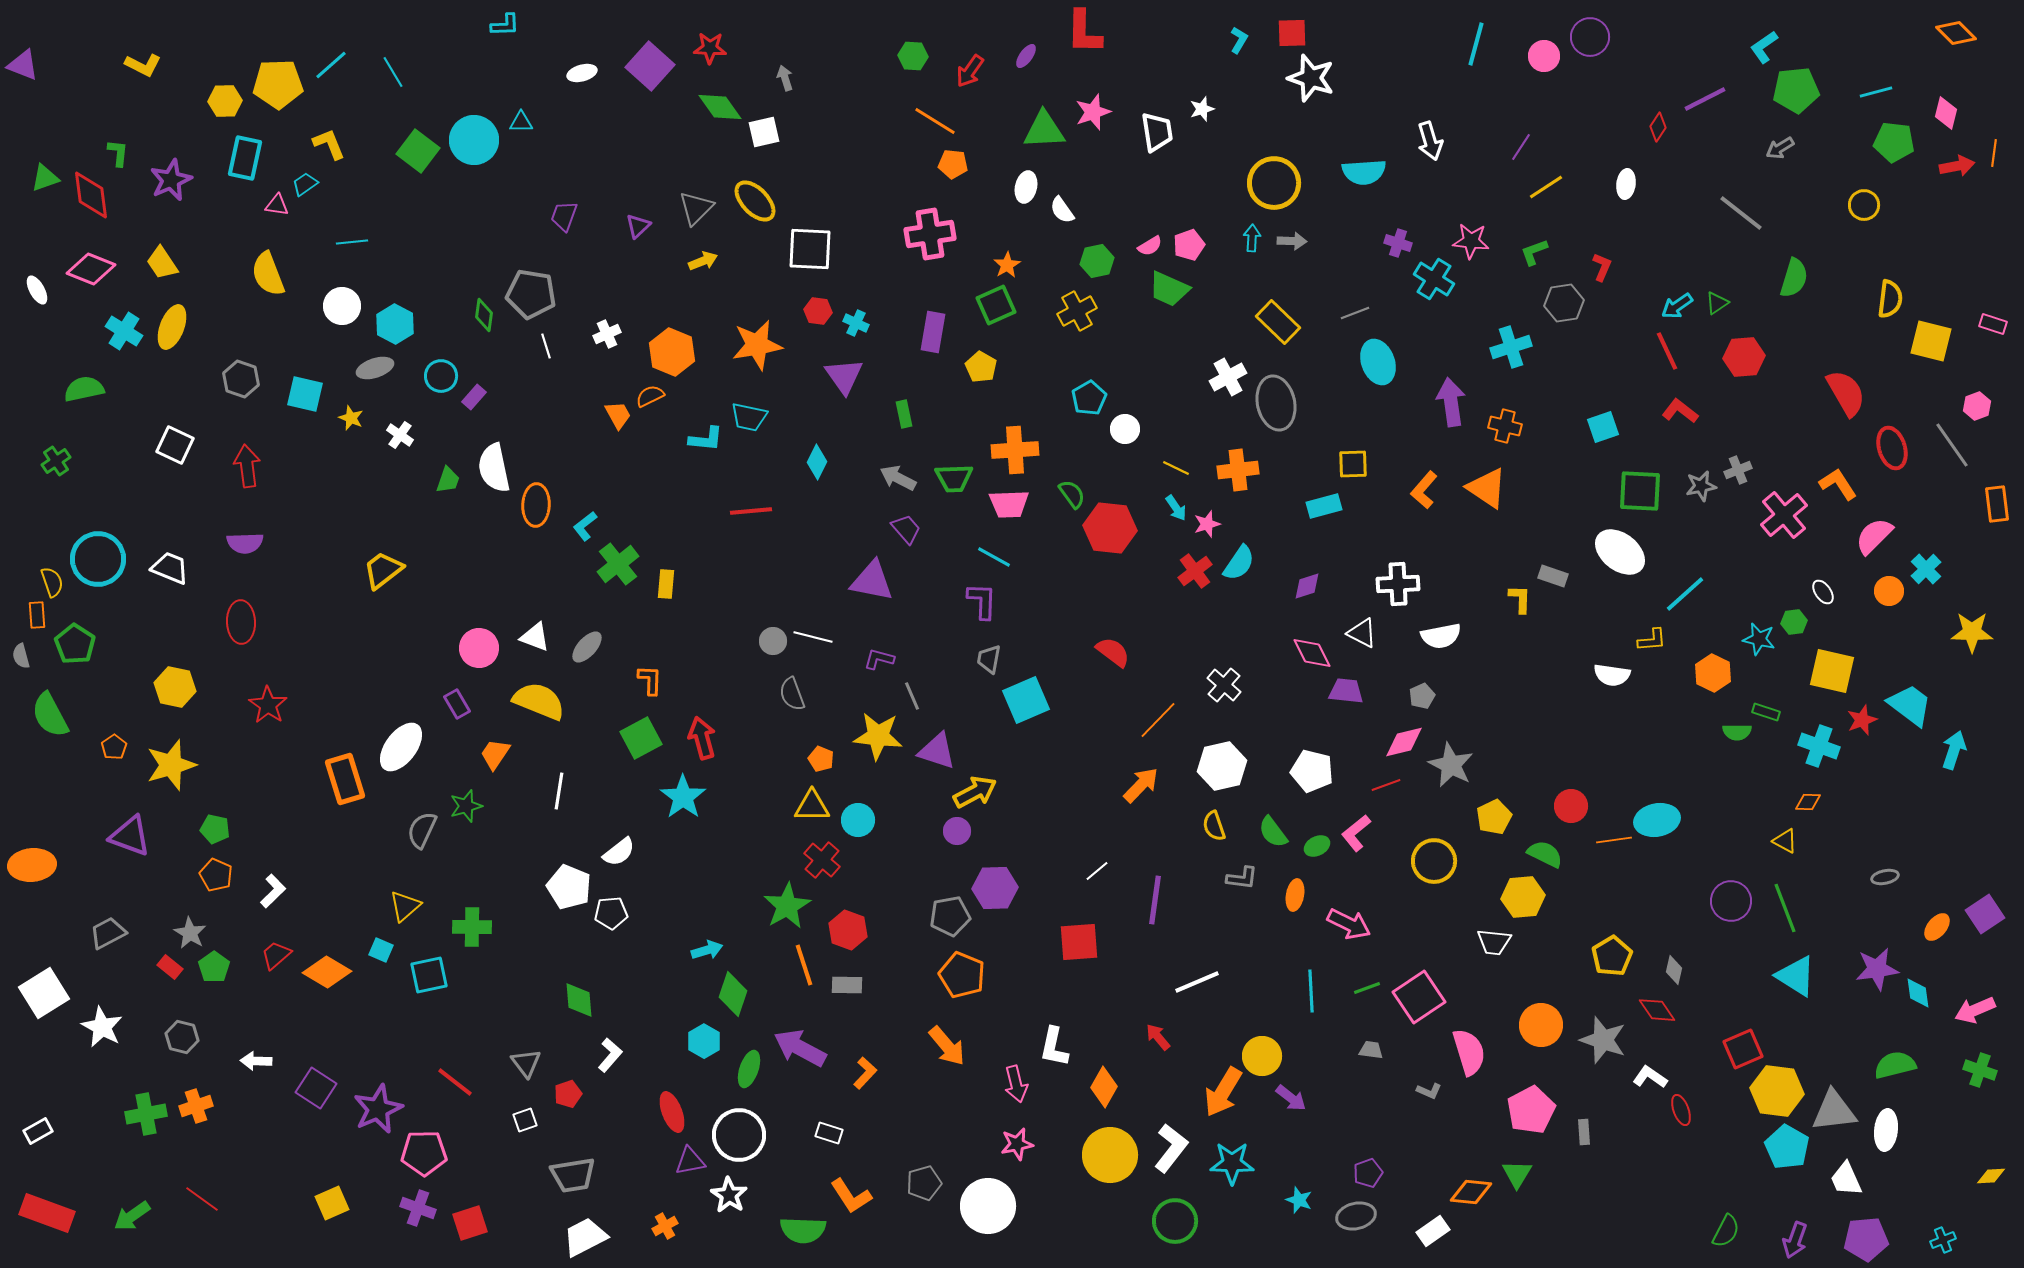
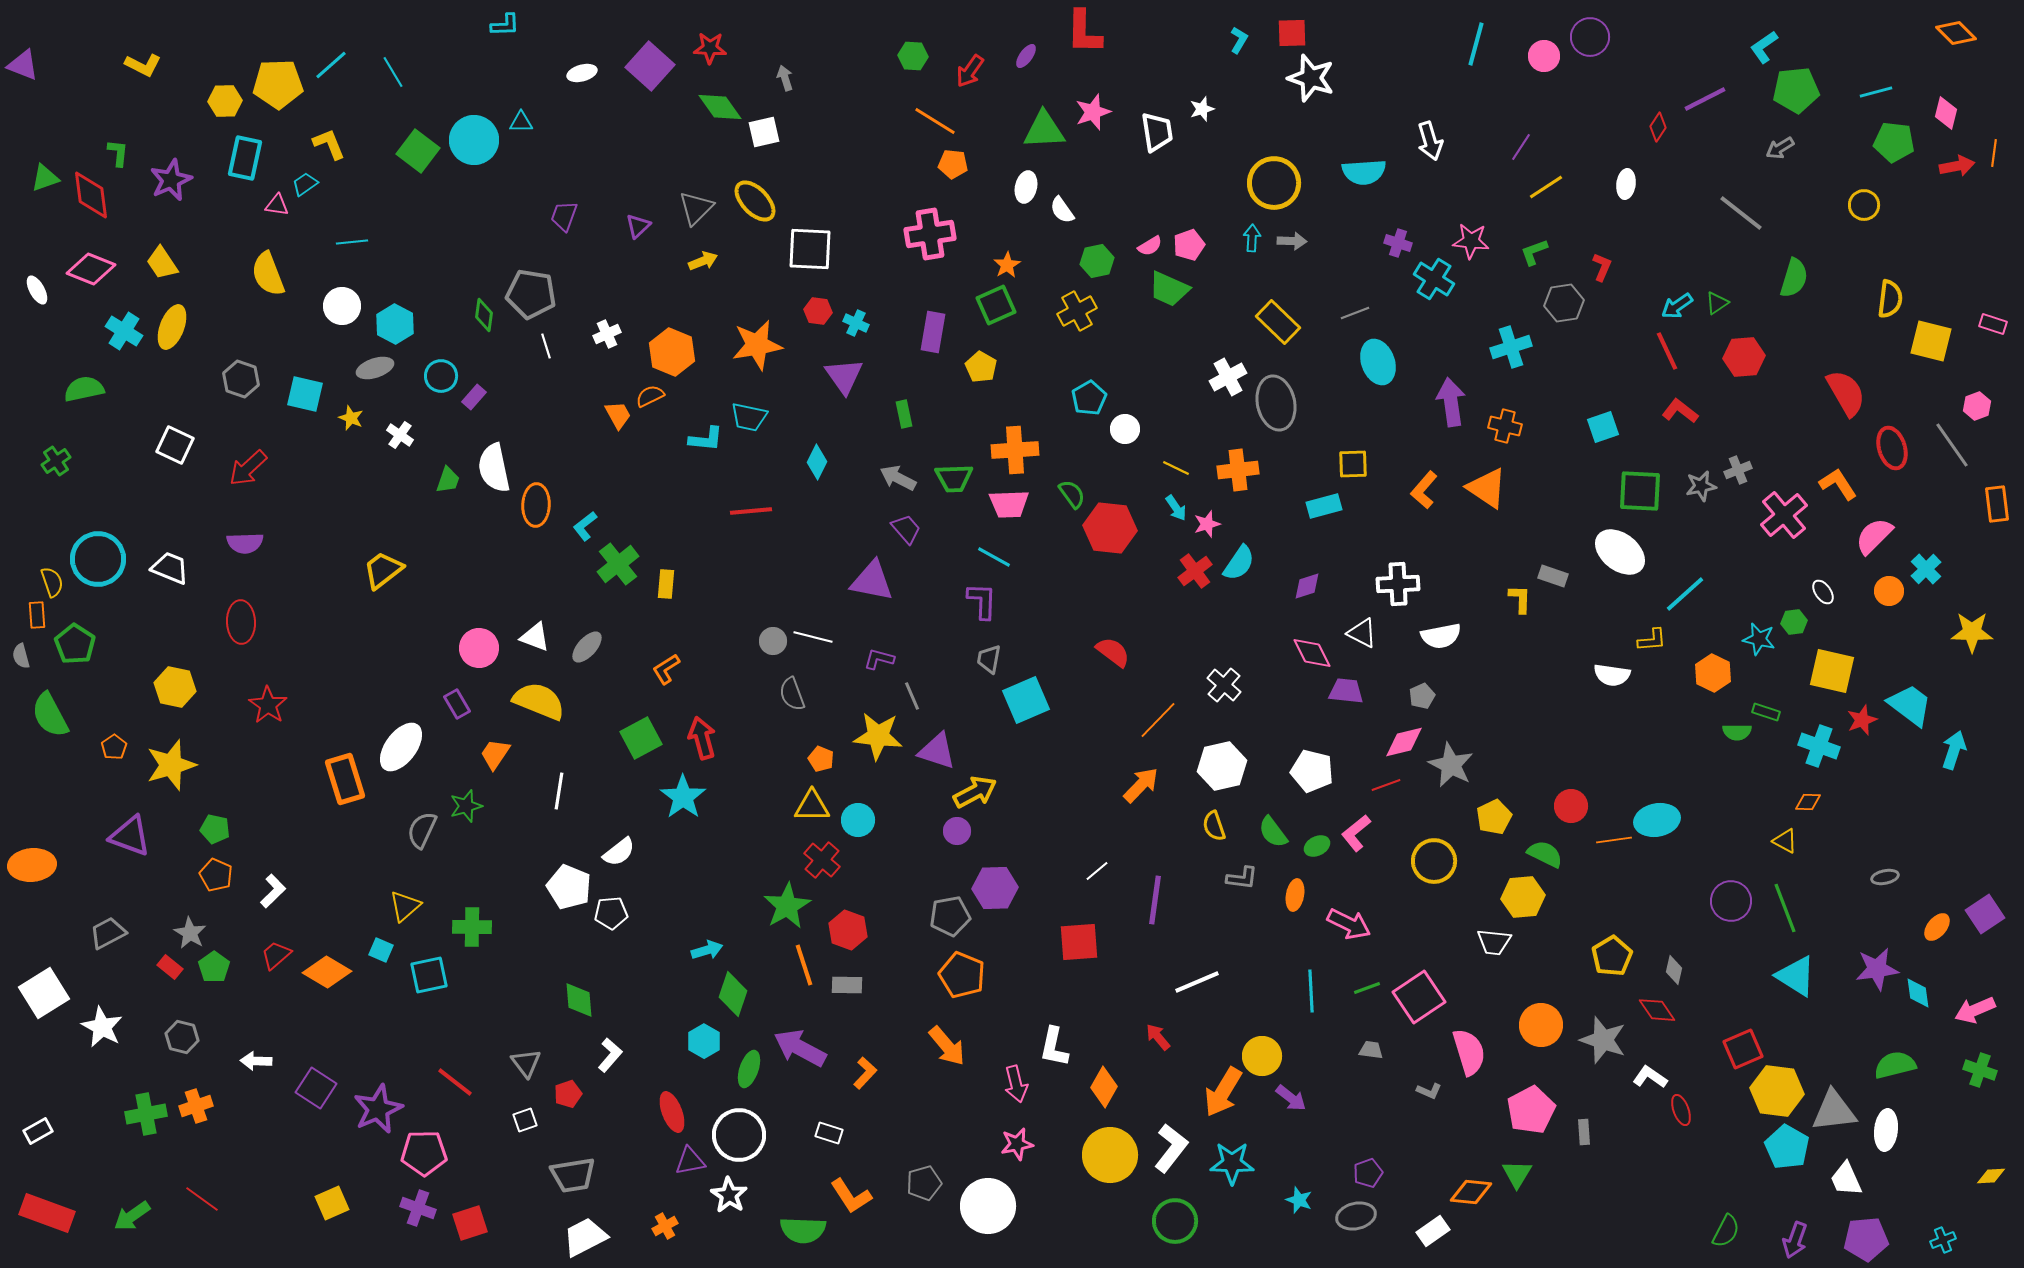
red arrow at (247, 466): moved 1 px right, 2 px down; rotated 126 degrees counterclockwise
orange L-shape at (650, 680): moved 16 px right, 11 px up; rotated 124 degrees counterclockwise
